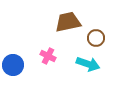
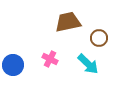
brown circle: moved 3 px right
pink cross: moved 2 px right, 3 px down
cyan arrow: rotated 25 degrees clockwise
